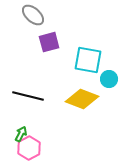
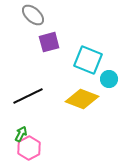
cyan square: rotated 12 degrees clockwise
black line: rotated 40 degrees counterclockwise
